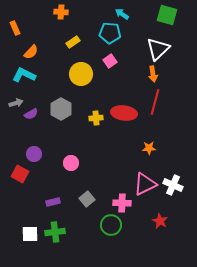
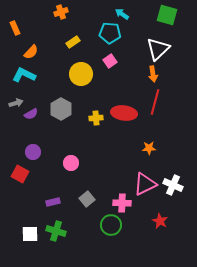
orange cross: rotated 24 degrees counterclockwise
purple circle: moved 1 px left, 2 px up
green cross: moved 1 px right, 1 px up; rotated 24 degrees clockwise
